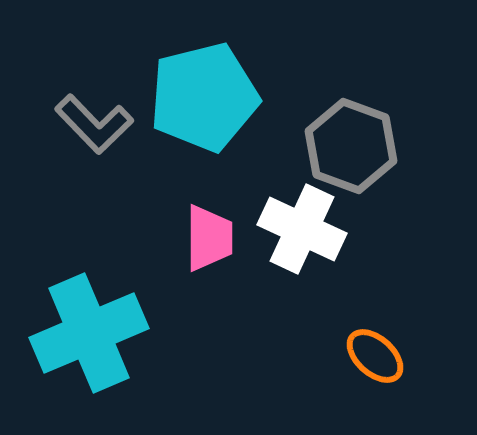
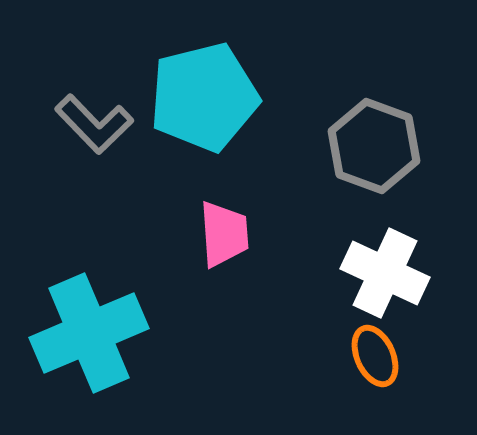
gray hexagon: moved 23 px right
white cross: moved 83 px right, 44 px down
pink trapezoid: moved 15 px right, 4 px up; rotated 4 degrees counterclockwise
orange ellipse: rotated 24 degrees clockwise
